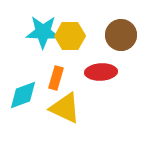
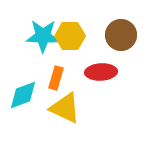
cyan star: moved 4 px down
